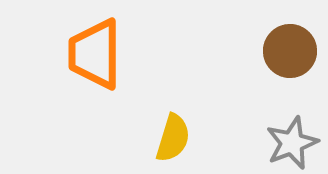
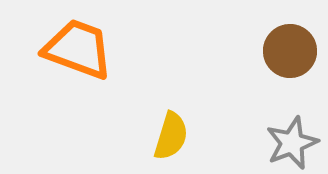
orange trapezoid: moved 17 px left, 5 px up; rotated 110 degrees clockwise
yellow semicircle: moved 2 px left, 2 px up
